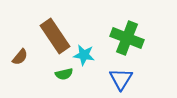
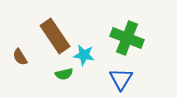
brown semicircle: rotated 108 degrees clockwise
